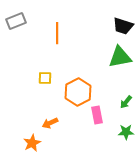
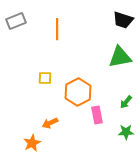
black trapezoid: moved 6 px up
orange line: moved 4 px up
